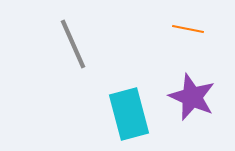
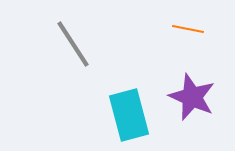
gray line: rotated 9 degrees counterclockwise
cyan rectangle: moved 1 px down
